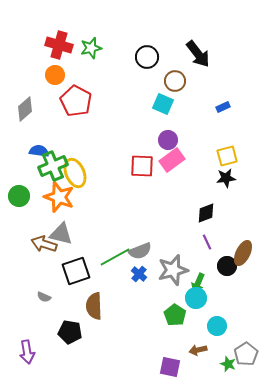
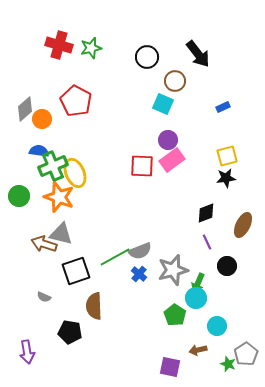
orange circle at (55, 75): moved 13 px left, 44 px down
brown ellipse at (243, 253): moved 28 px up
